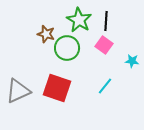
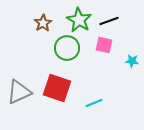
black line: moved 3 px right; rotated 66 degrees clockwise
brown star: moved 3 px left, 11 px up; rotated 24 degrees clockwise
pink square: rotated 24 degrees counterclockwise
cyan line: moved 11 px left, 17 px down; rotated 30 degrees clockwise
gray triangle: moved 1 px right, 1 px down
